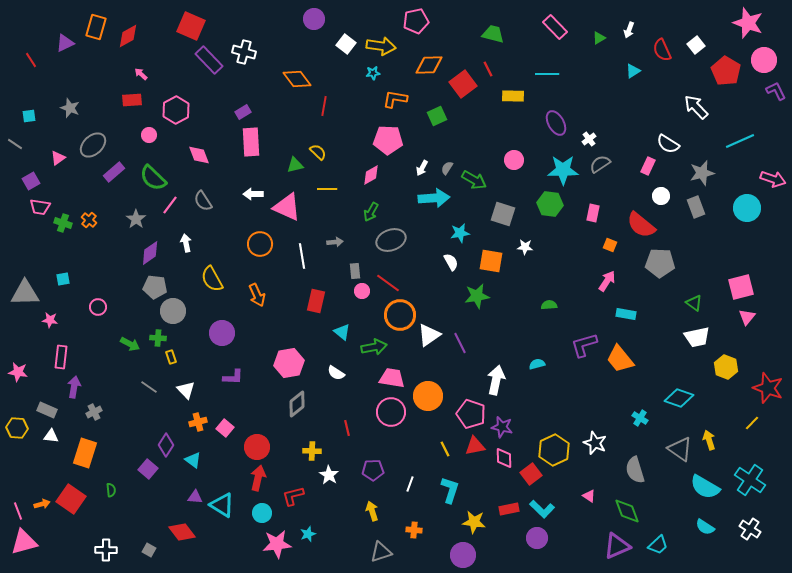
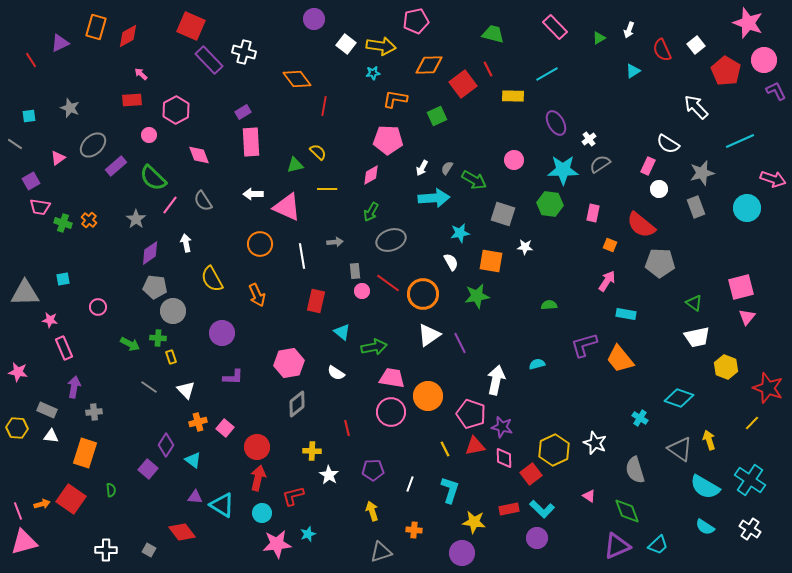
purple triangle at (65, 43): moved 5 px left
cyan line at (547, 74): rotated 30 degrees counterclockwise
purple rectangle at (114, 172): moved 2 px right, 6 px up
white circle at (661, 196): moved 2 px left, 7 px up
orange circle at (400, 315): moved 23 px right, 21 px up
pink rectangle at (61, 357): moved 3 px right, 9 px up; rotated 30 degrees counterclockwise
gray cross at (94, 412): rotated 21 degrees clockwise
purple circle at (463, 555): moved 1 px left, 2 px up
